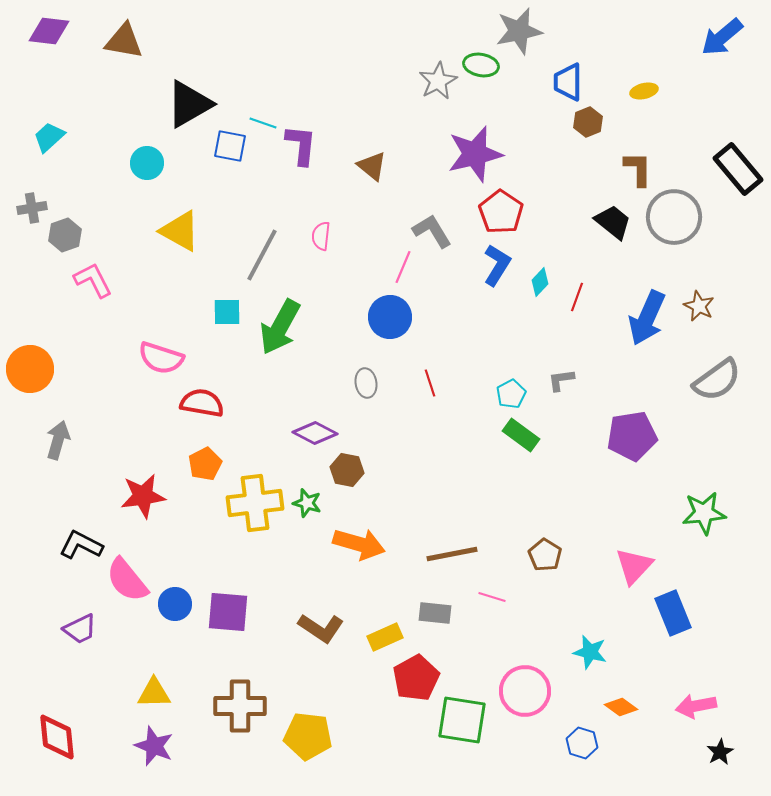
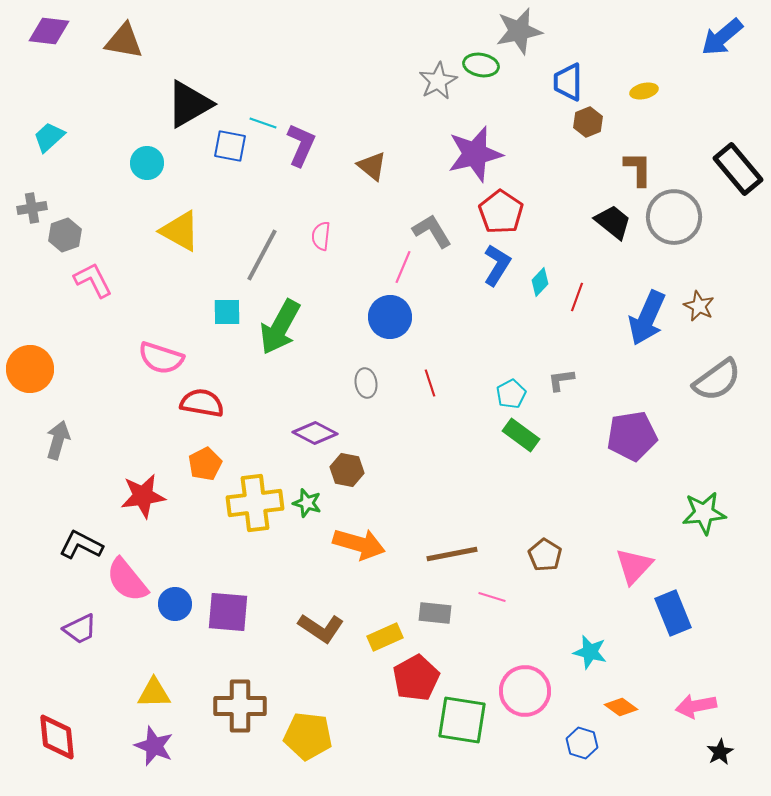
purple L-shape at (301, 145): rotated 18 degrees clockwise
